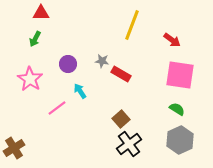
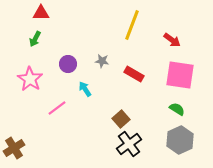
red rectangle: moved 13 px right
cyan arrow: moved 5 px right, 2 px up
